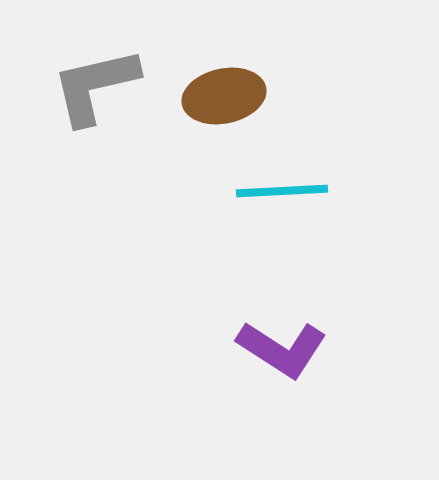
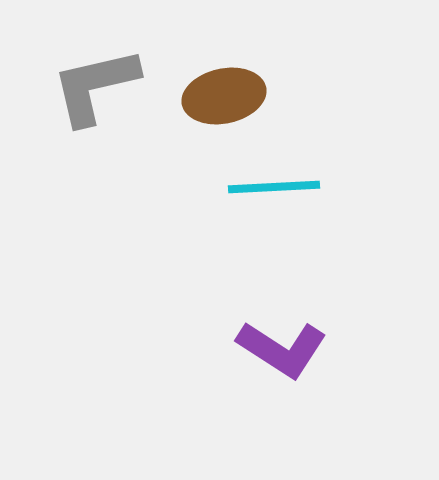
cyan line: moved 8 px left, 4 px up
